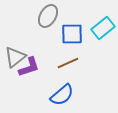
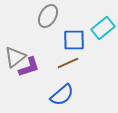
blue square: moved 2 px right, 6 px down
